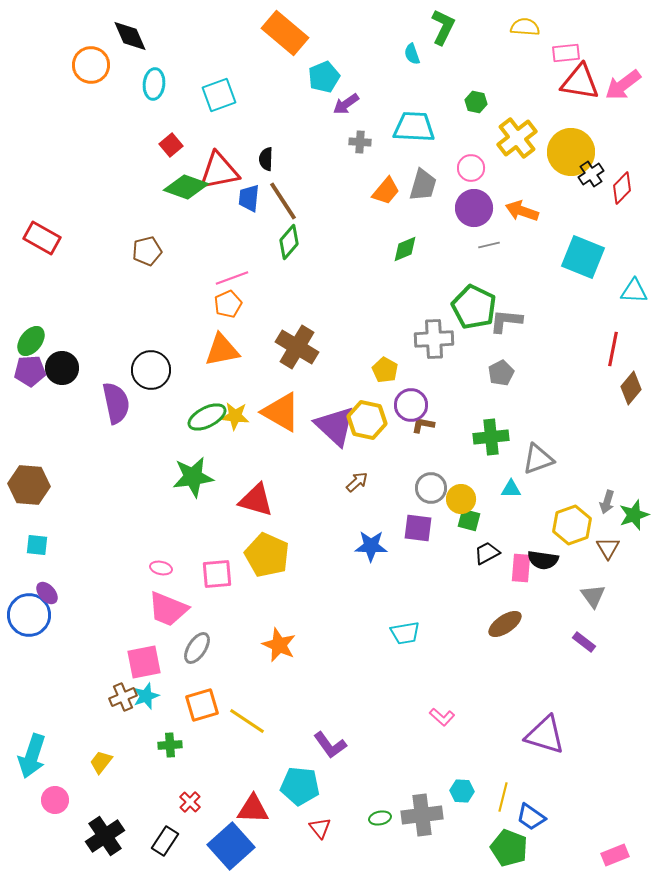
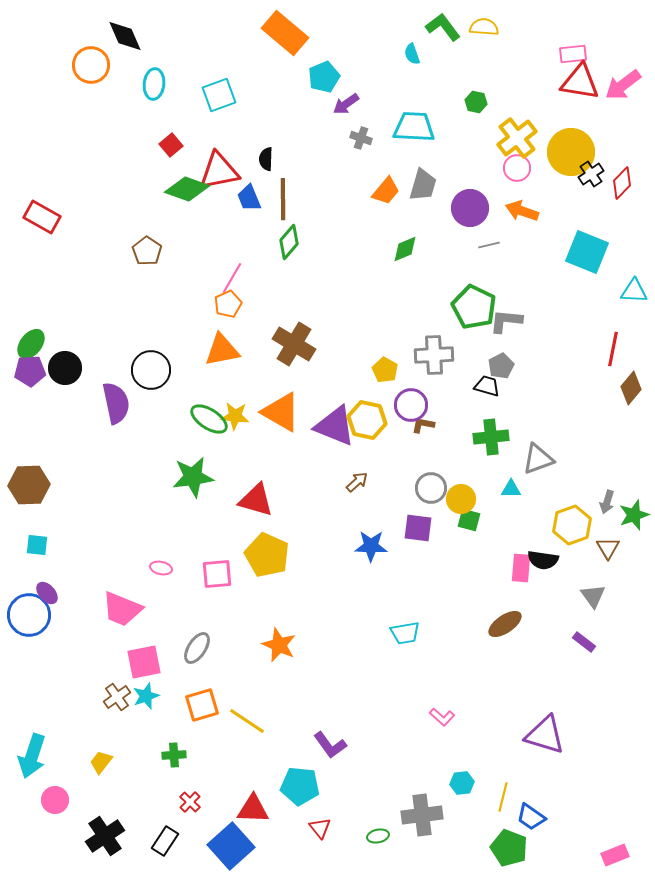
green L-shape at (443, 27): rotated 63 degrees counterclockwise
yellow semicircle at (525, 27): moved 41 px left
black diamond at (130, 36): moved 5 px left
pink rectangle at (566, 53): moved 7 px right, 1 px down
gray cross at (360, 142): moved 1 px right, 4 px up; rotated 15 degrees clockwise
pink circle at (471, 168): moved 46 px right
green diamond at (186, 187): moved 1 px right, 2 px down
red diamond at (622, 188): moved 5 px up
blue trapezoid at (249, 198): rotated 28 degrees counterclockwise
brown line at (283, 201): moved 2 px up; rotated 33 degrees clockwise
purple circle at (474, 208): moved 4 px left
red rectangle at (42, 238): moved 21 px up
brown pentagon at (147, 251): rotated 24 degrees counterclockwise
cyan square at (583, 257): moved 4 px right, 5 px up
pink line at (232, 278): rotated 40 degrees counterclockwise
gray cross at (434, 339): moved 16 px down
green ellipse at (31, 341): moved 3 px down
brown cross at (297, 347): moved 3 px left, 3 px up
black circle at (62, 368): moved 3 px right
gray pentagon at (501, 373): moved 7 px up
green ellipse at (207, 417): moved 2 px right, 2 px down; rotated 60 degrees clockwise
purple triangle at (335, 426): rotated 21 degrees counterclockwise
brown hexagon at (29, 485): rotated 6 degrees counterclockwise
black trapezoid at (487, 553): moved 167 px up; rotated 44 degrees clockwise
pink trapezoid at (168, 609): moved 46 px left
brown cross at (123, 697): moved 6 px left; rotated 12 degrees counterclockwise
green cross at (170, 745): moved 4 px right, 10 px down
cyan hexagon at (462, 791): moved 8 px up; rotated 10 degrees counterclockwise
green ellipse at (380, 818): moved 2 px left, 18 px down
